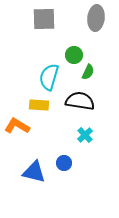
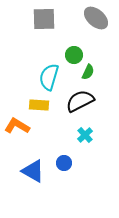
gray ellipse: rotated 55 degrees counterclockwise
black semicircle: rotated 36 degrees counterclockwise
blue triangle: moved 1 px left, 1 px up; rotated 15 degrees clockwise
